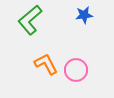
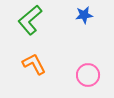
orange L-shape: moved 12 px left
pink circle: moved 12 px right, 5 px down
